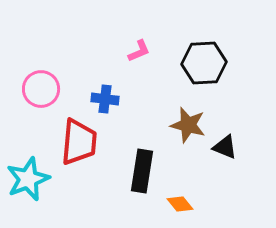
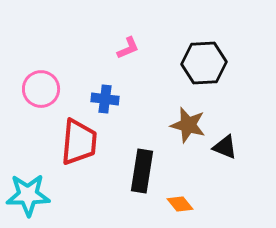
pink L-shape: moved 11 px left, 3 px up
cyan star: moved 16 px down; rotated 21 degrees clockwise
